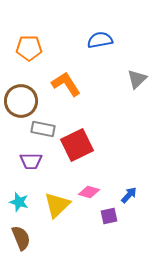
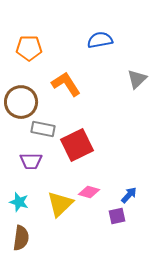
brown circle: moved 1 px down
yellow triangle: moved 3 px right, 1 px up
purple square: moved 8 px right
brown semicircle: rotated 30 degrees clockwise
